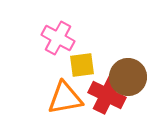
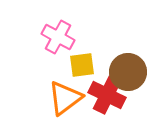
pink cross: moved 1 px up
brown circle: moved 5 px up
orange triangle: rotated 27 degrees counterclockwise
